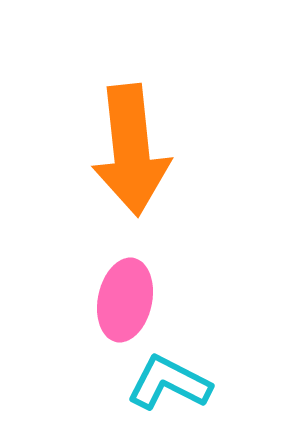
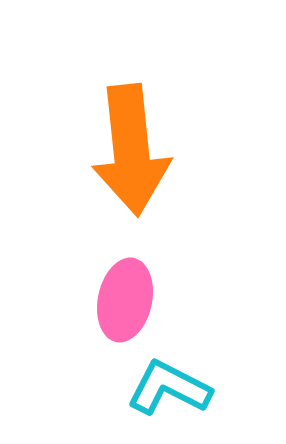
cyan L-shape: moved 5 px down
